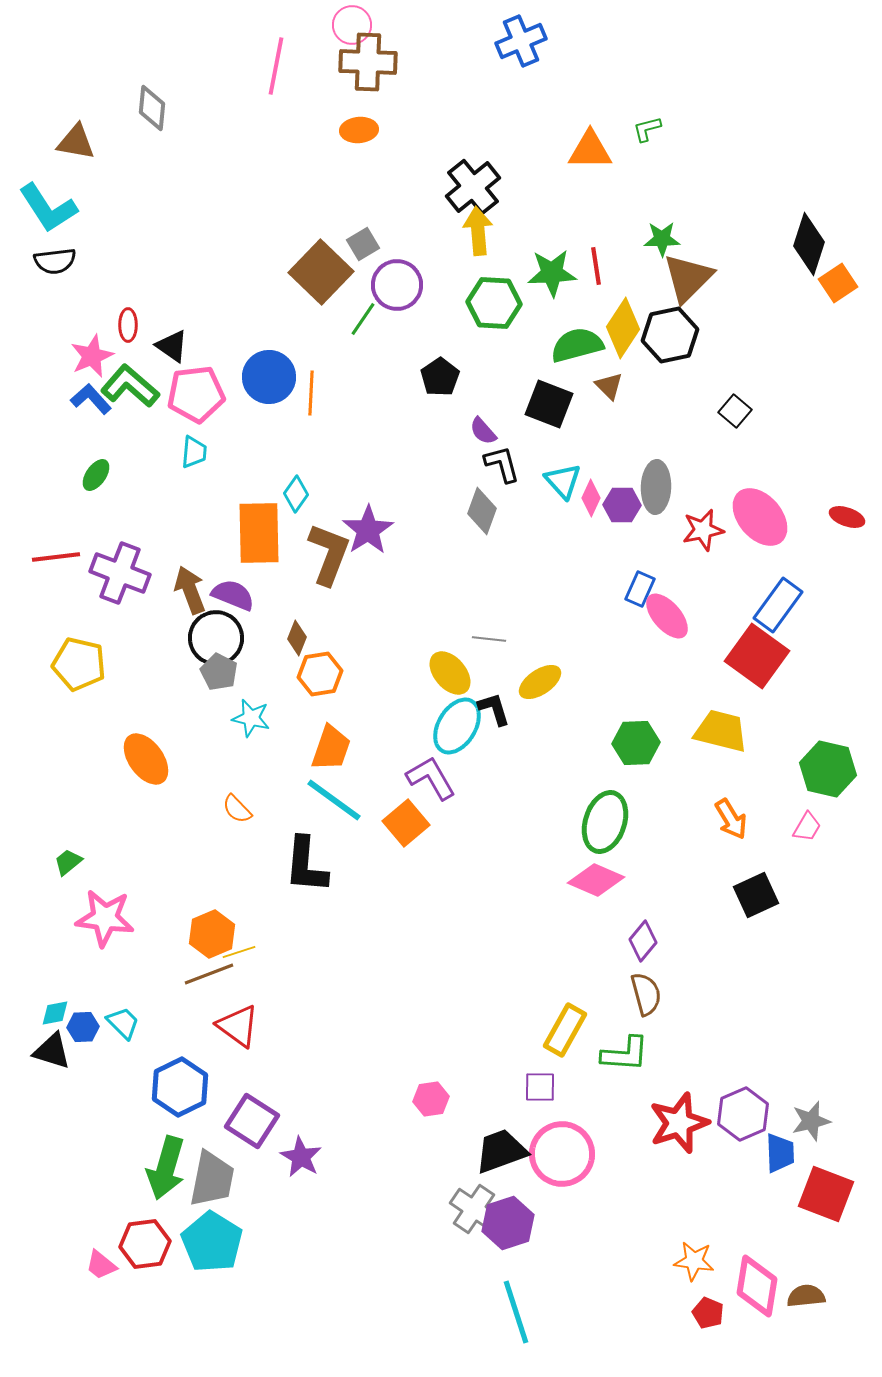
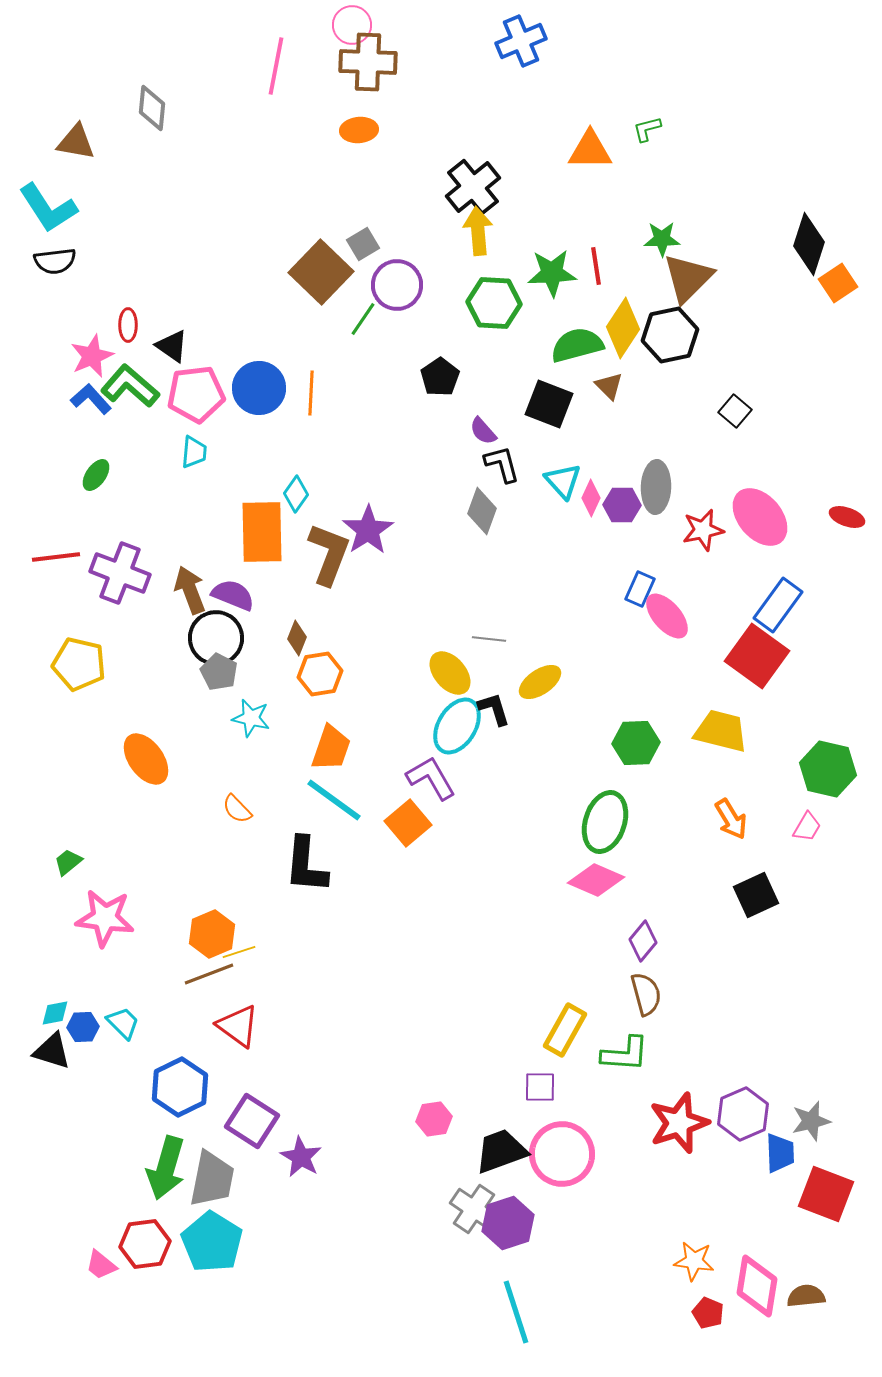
blue circle at (269, 377): moved 10 px left, 11 px down
orange rectangle at (259, 533): moved 3 px right, 1 px up
orange square at (406, 823): moved 2 px right
pink hexagon at (431, 1099): moved 3 px right, 20 px down
